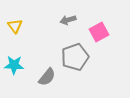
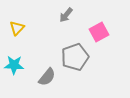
gray arrow: moved 2 px left, 5 px up; rotated 35 degrees counterclockwise
yellow triangle: moved 2 px right, 2 px down; rotated 21 degrees clockwise
